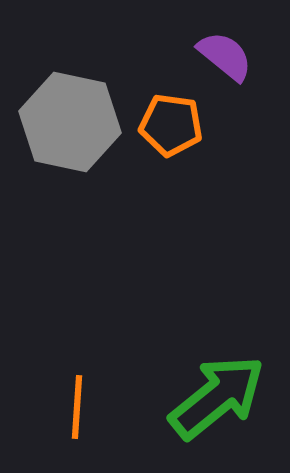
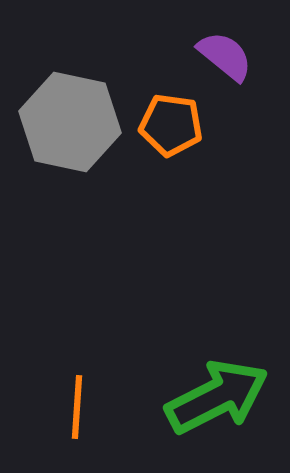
green arrow: rotated 12 degrees clockwise
